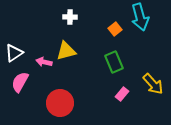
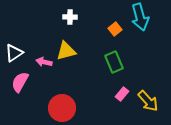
yellow arrow: moved 5 px left, 17 px down
red circle: moved 2 px right, 5 px down
